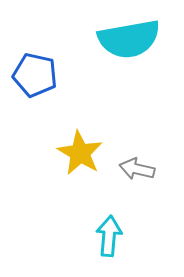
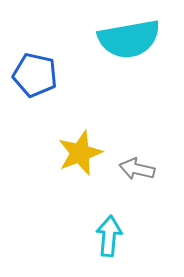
yellow star: rotated 21 degrees clockwise
